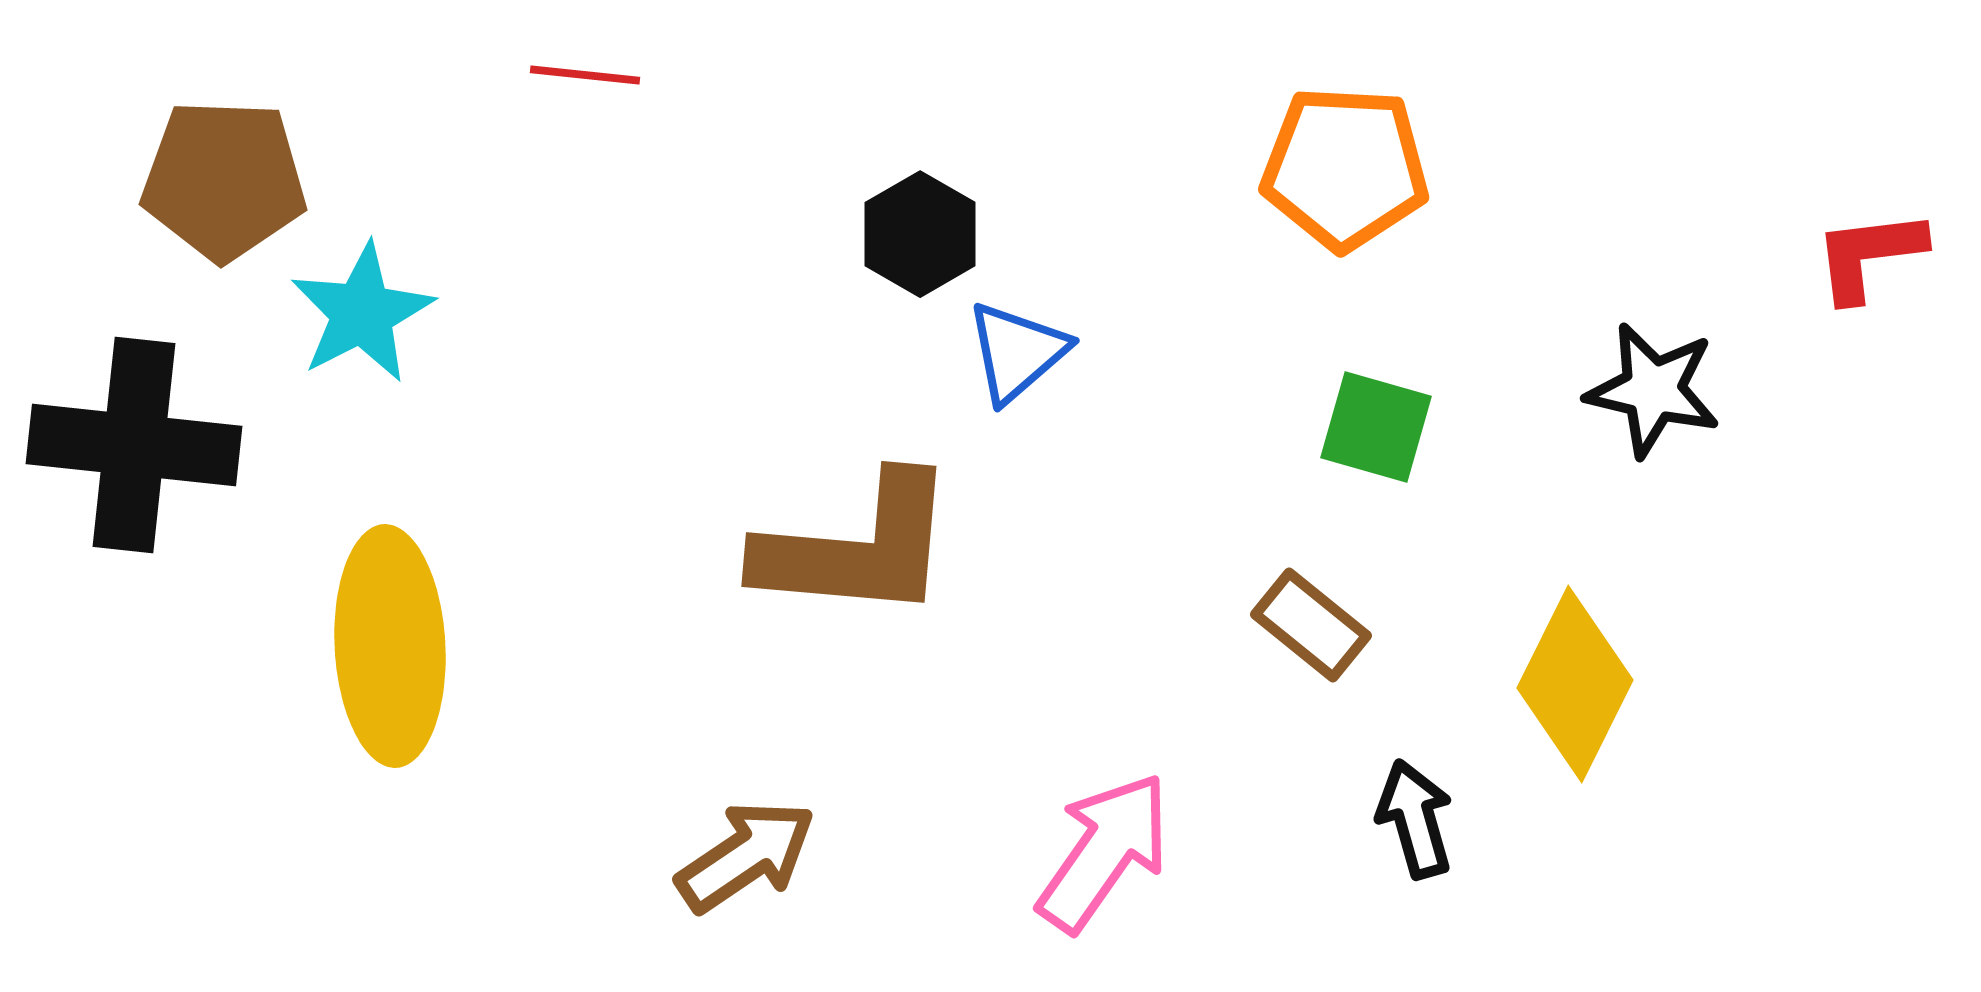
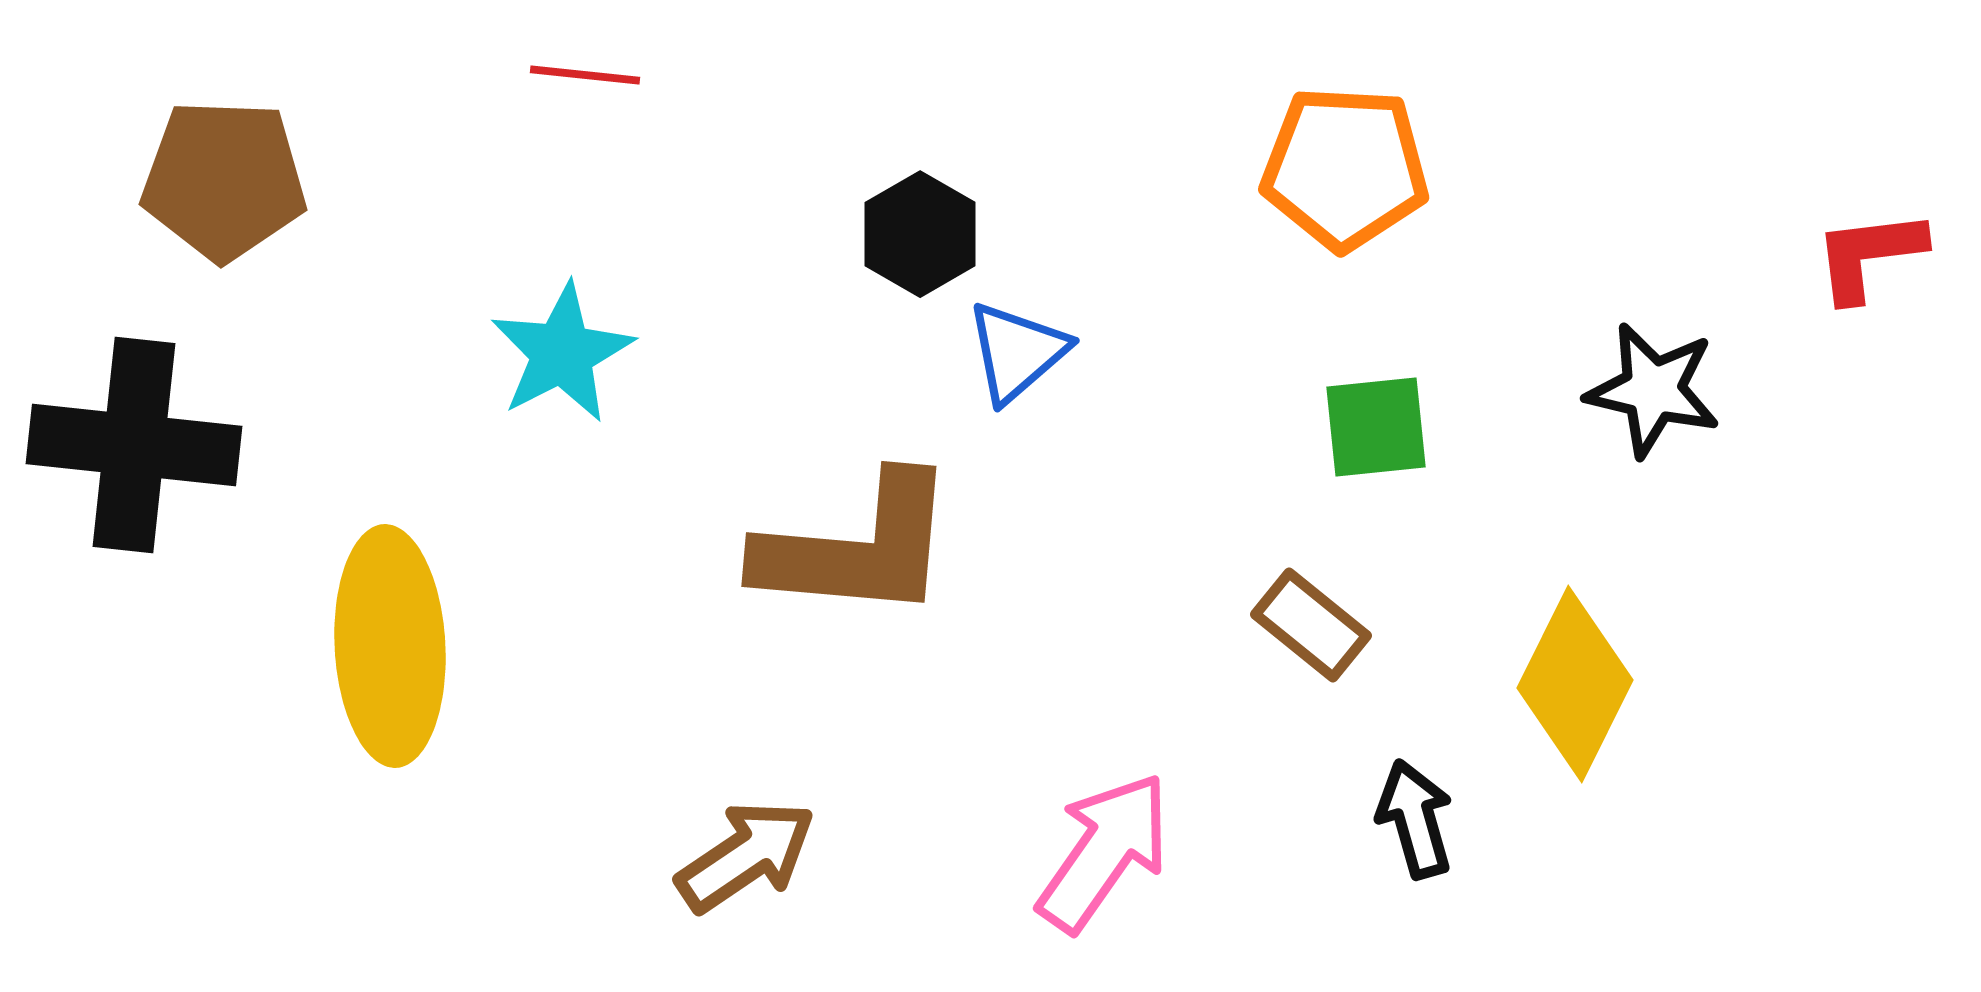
cyan star: moved 200 px right, 40 px down
green square: rotated 22 degrees counterclockwise
